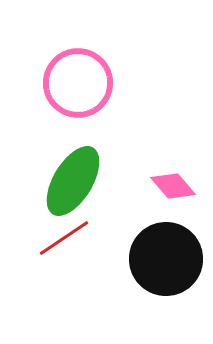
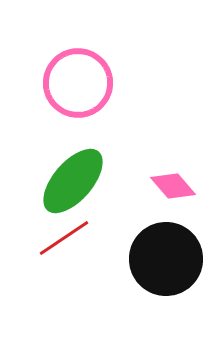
green ellipse: rotated 10 degrees clockwise
